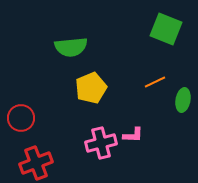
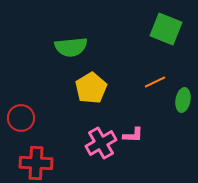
yellow pentagon: rotated 8 degrees counterclockwise
pink cross: rotated 16 degrees counterclockwise
red cross: rotated 24 degrees clockwise
